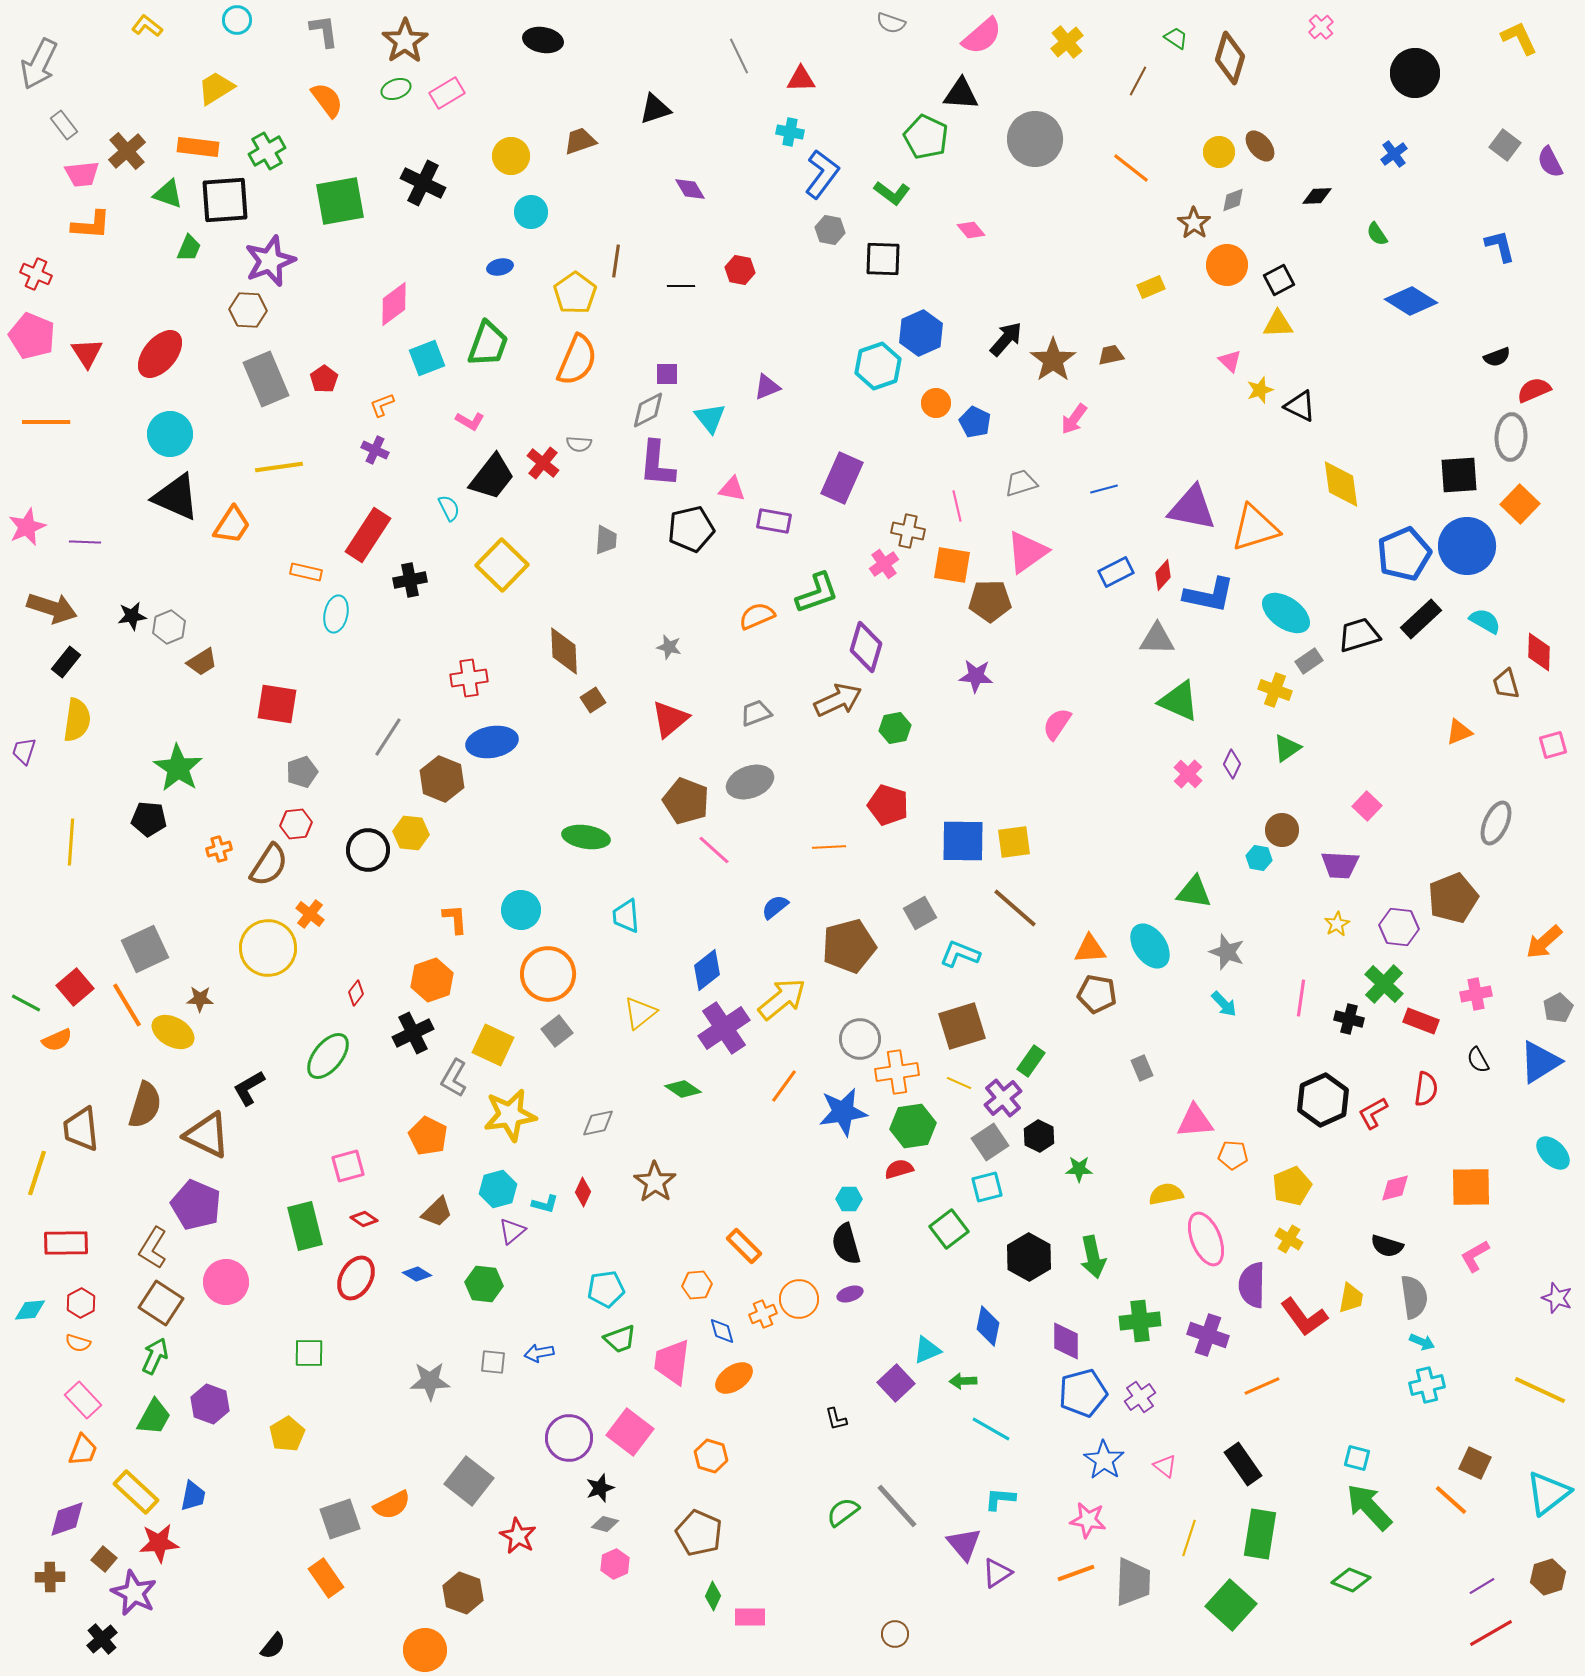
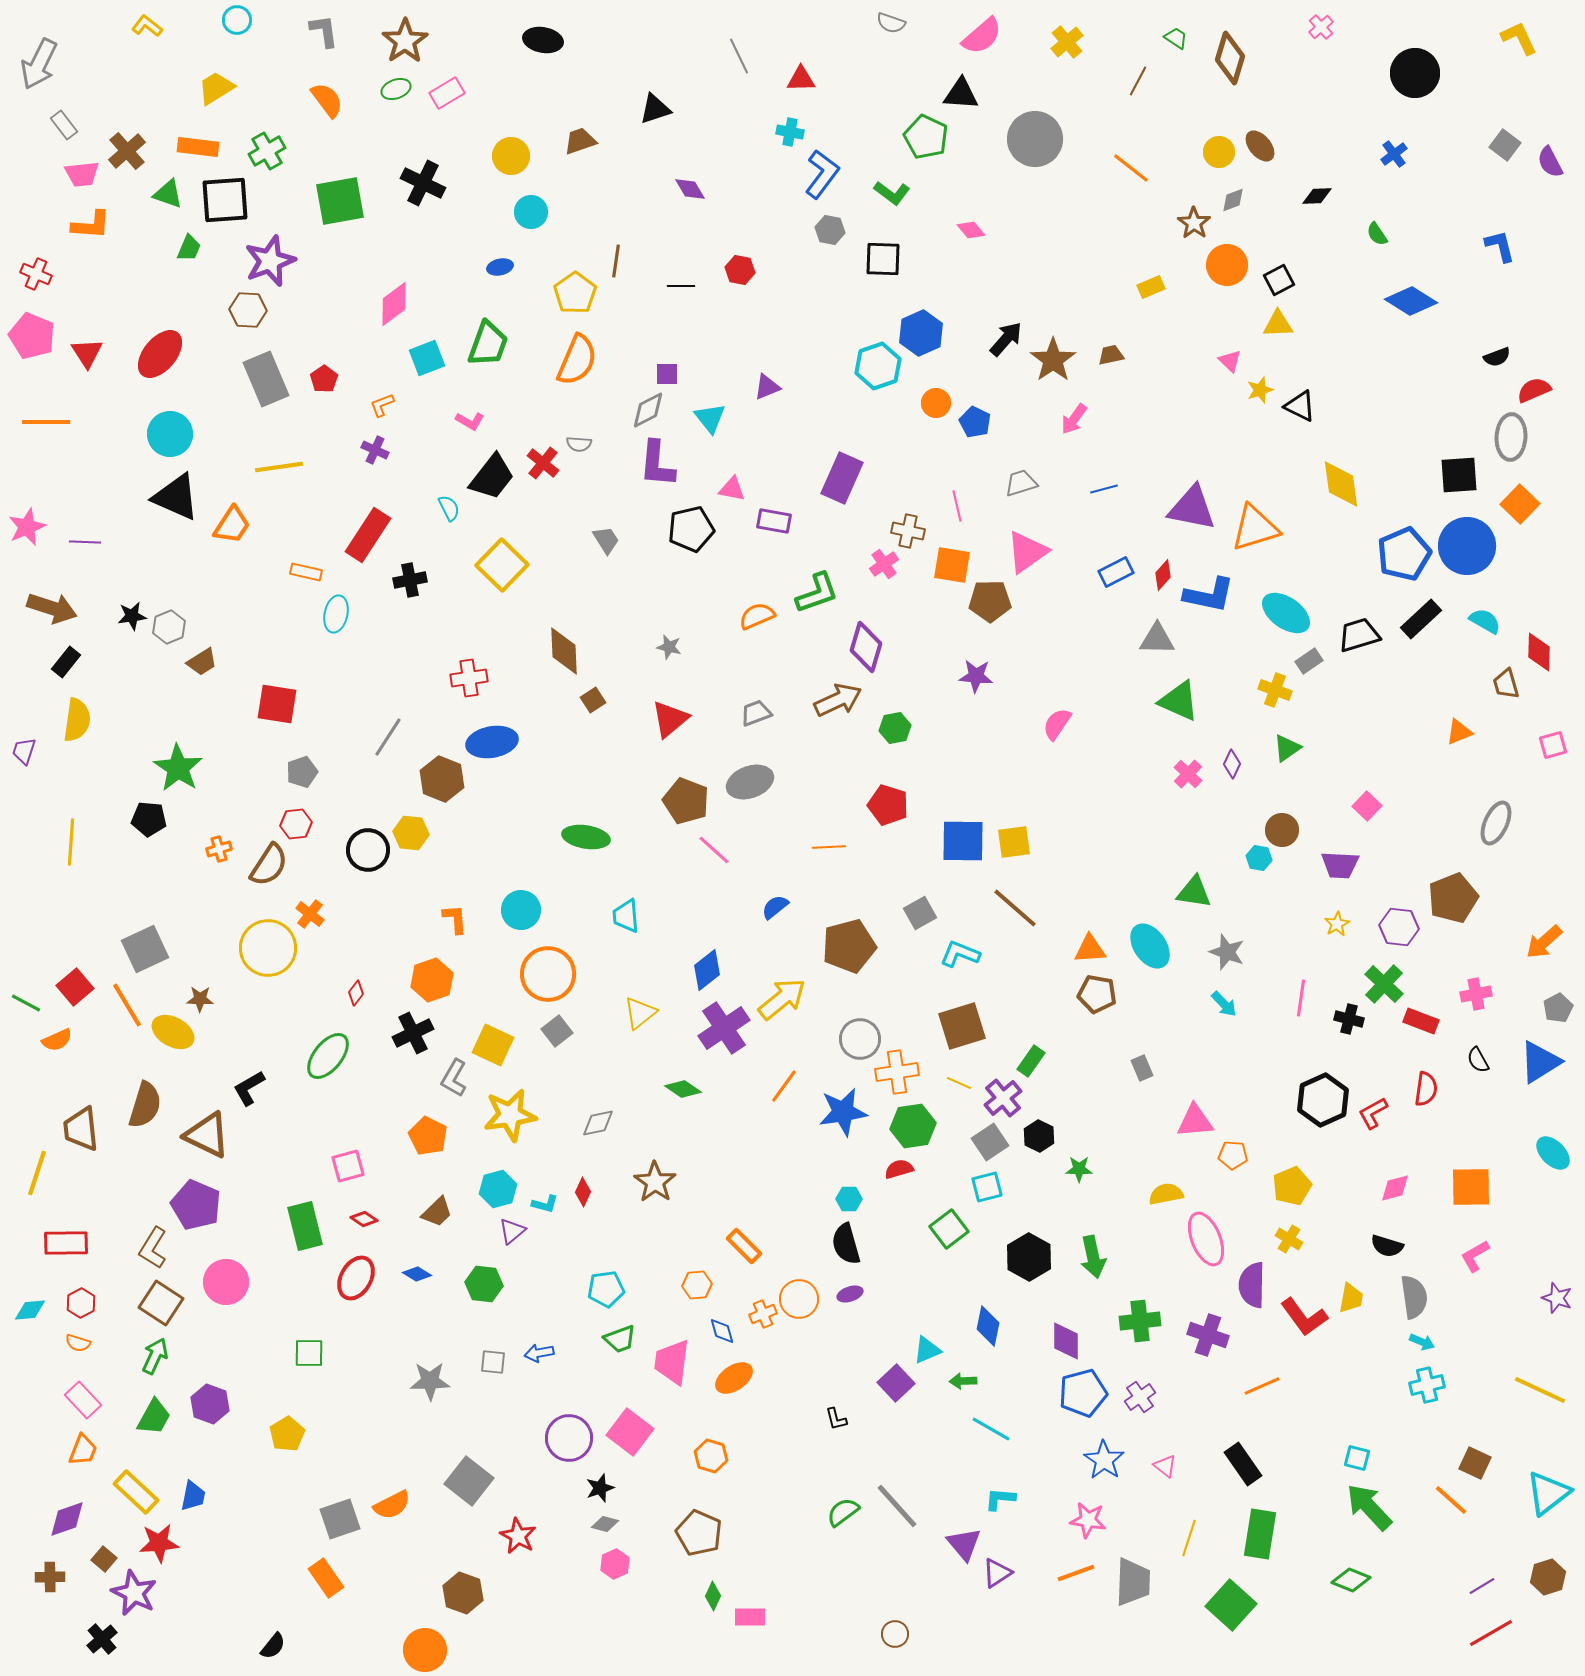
gray trapezoid at (606, 540): rotated 36 degrees counterclockwise
